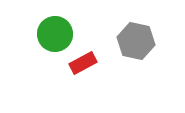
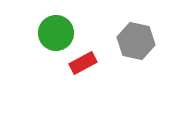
green circle: moved 1 px right, 1 px up
